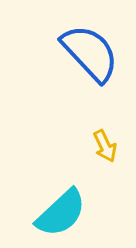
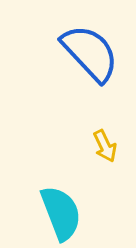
cyan semicircle: rotated 68 degrees counterclockwise
